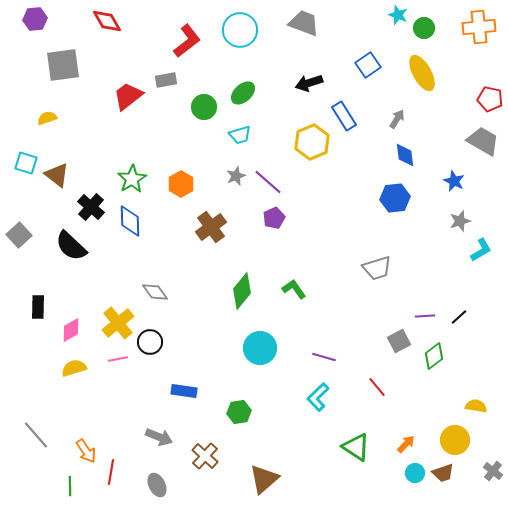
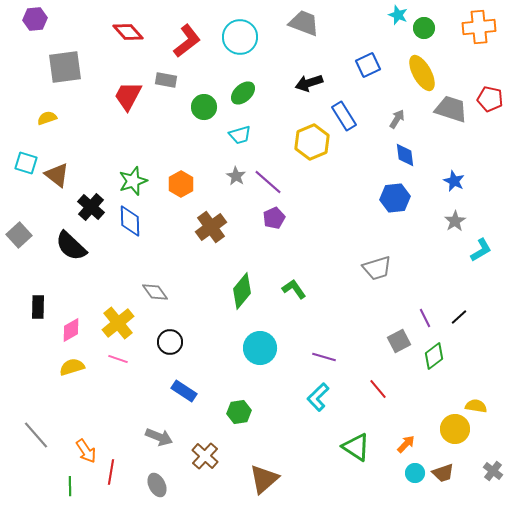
red diamond at (107, 21): moved 21 px right, 11 px down; rotated 12 degrees counterclockwise
cyan circle at (240, 30): moved 7 px down
gray square at (63, 65): moved 2 px right, 2 px down
blue square at (368, 65): rotated 10 degrees clockwise
gray rectangle at (166, 80): rotated 20 degrees clockwise
red trapezoid at (128, 96): rotated 24 degrees counterclockwise
gray trapezoid at (483, 141): moved 32 px left, 32 px up; rotated 12 degrees counterclockwise
gray star at (236, 176): rotated 18 degrees counterclockwise
green star at (132, 179): moved 1 px right, 2 px down; rotated 12 degrees clockwise
gray star at (460, 221): moved 5 px left; rotated 15 degrees counterclockwise
purple line at (425, 316): moved 2 px down; rotated 66 degrees clockwise
black circle at (150, 342): moved 20 px right
pink line at (118, 359): rotated 30 degrees clockwise
yellow semicircle at (74, 368): moved 2 px left, 1 px up
red line at (377, 387): moved 1 px right, 2 px down
blue rectangle at (184, 391): rotated 25 degrees clockwise
yellow circle at (455, 440): moved 11 px up
